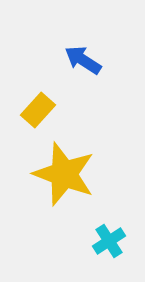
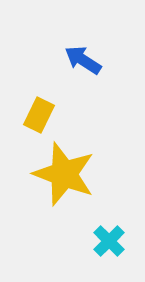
yellow rectangle: moved 1 px right, 5 px down; rotated 16 degrees counterclockwise
cyan cross: rotated 12 degrees counterclockwise
